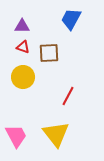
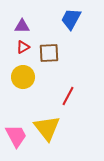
red triangle: rotated 48 degrees counterclockwise
yellow triangle: moved 9 px left, 6 px up
